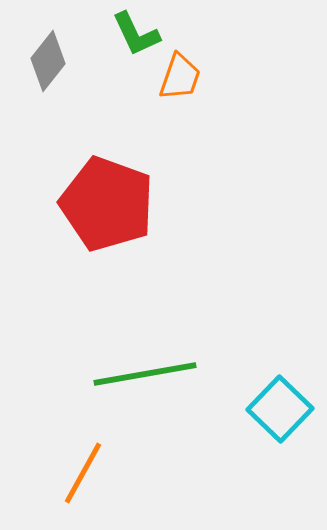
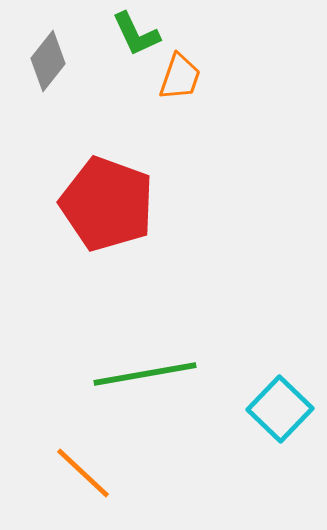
orange line: rotated 76 degrees counterclockwise
